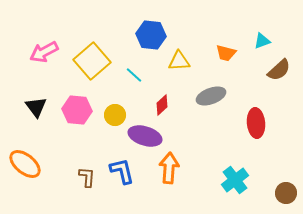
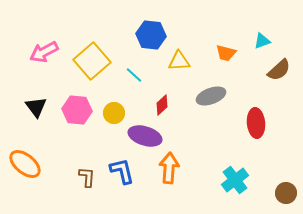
yellow circle: moved 1 px left, 2 px up
